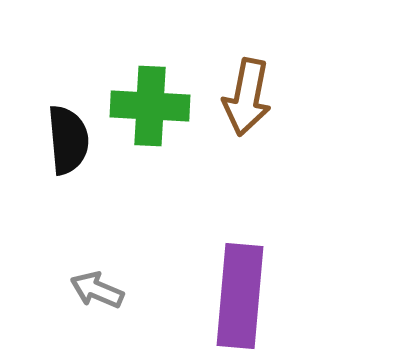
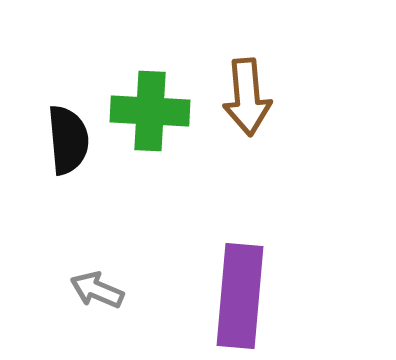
brown arrow: rotated 16 degrees counterclockwise
green cross: moved 5 px down
